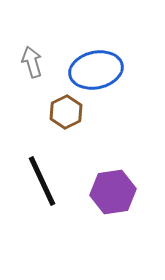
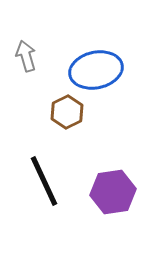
gray arrow: moved 6 px left, 6 px up
brown hexagon: moved 1 px right
black line: moved 2 px right
